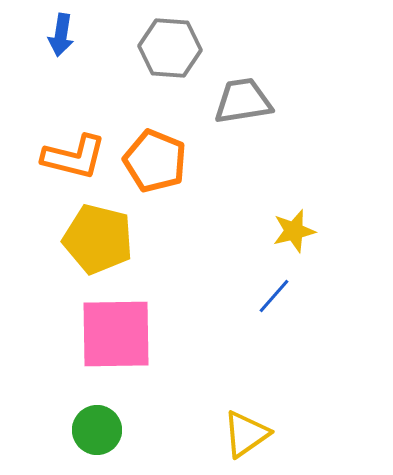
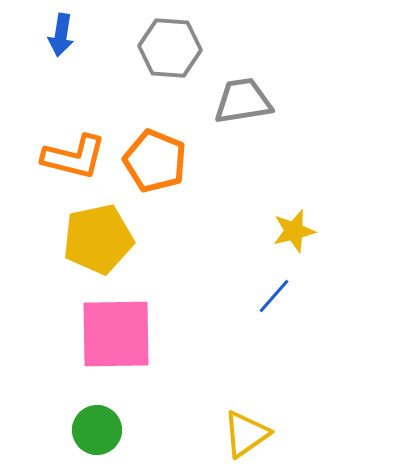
yellow pentagon: rotated 26 degrees counterclockwise
